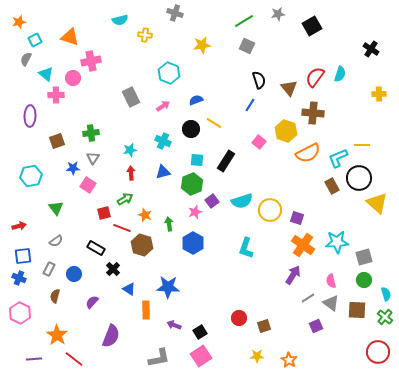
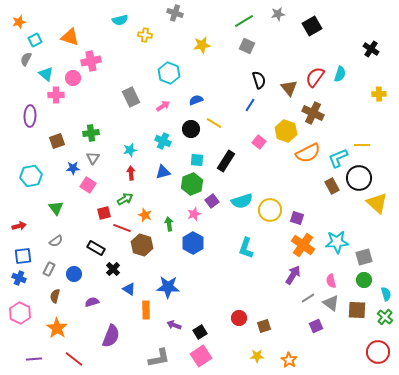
brown cross at (313, 113): rotated 20 degrees clockwise
pink star at (195, 212): moved 1 px left, 2 px down
purple semicircle at (92, 302): rotated 32 degrees clockwise
orange star at (57, 335): moved 7 px up
